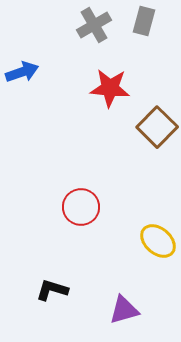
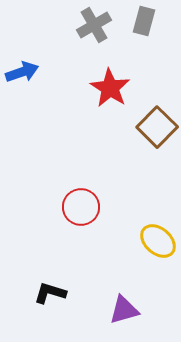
red star: rotated 27 degrees clockwise
black L-shape: moved 2 px left, 3 px down
